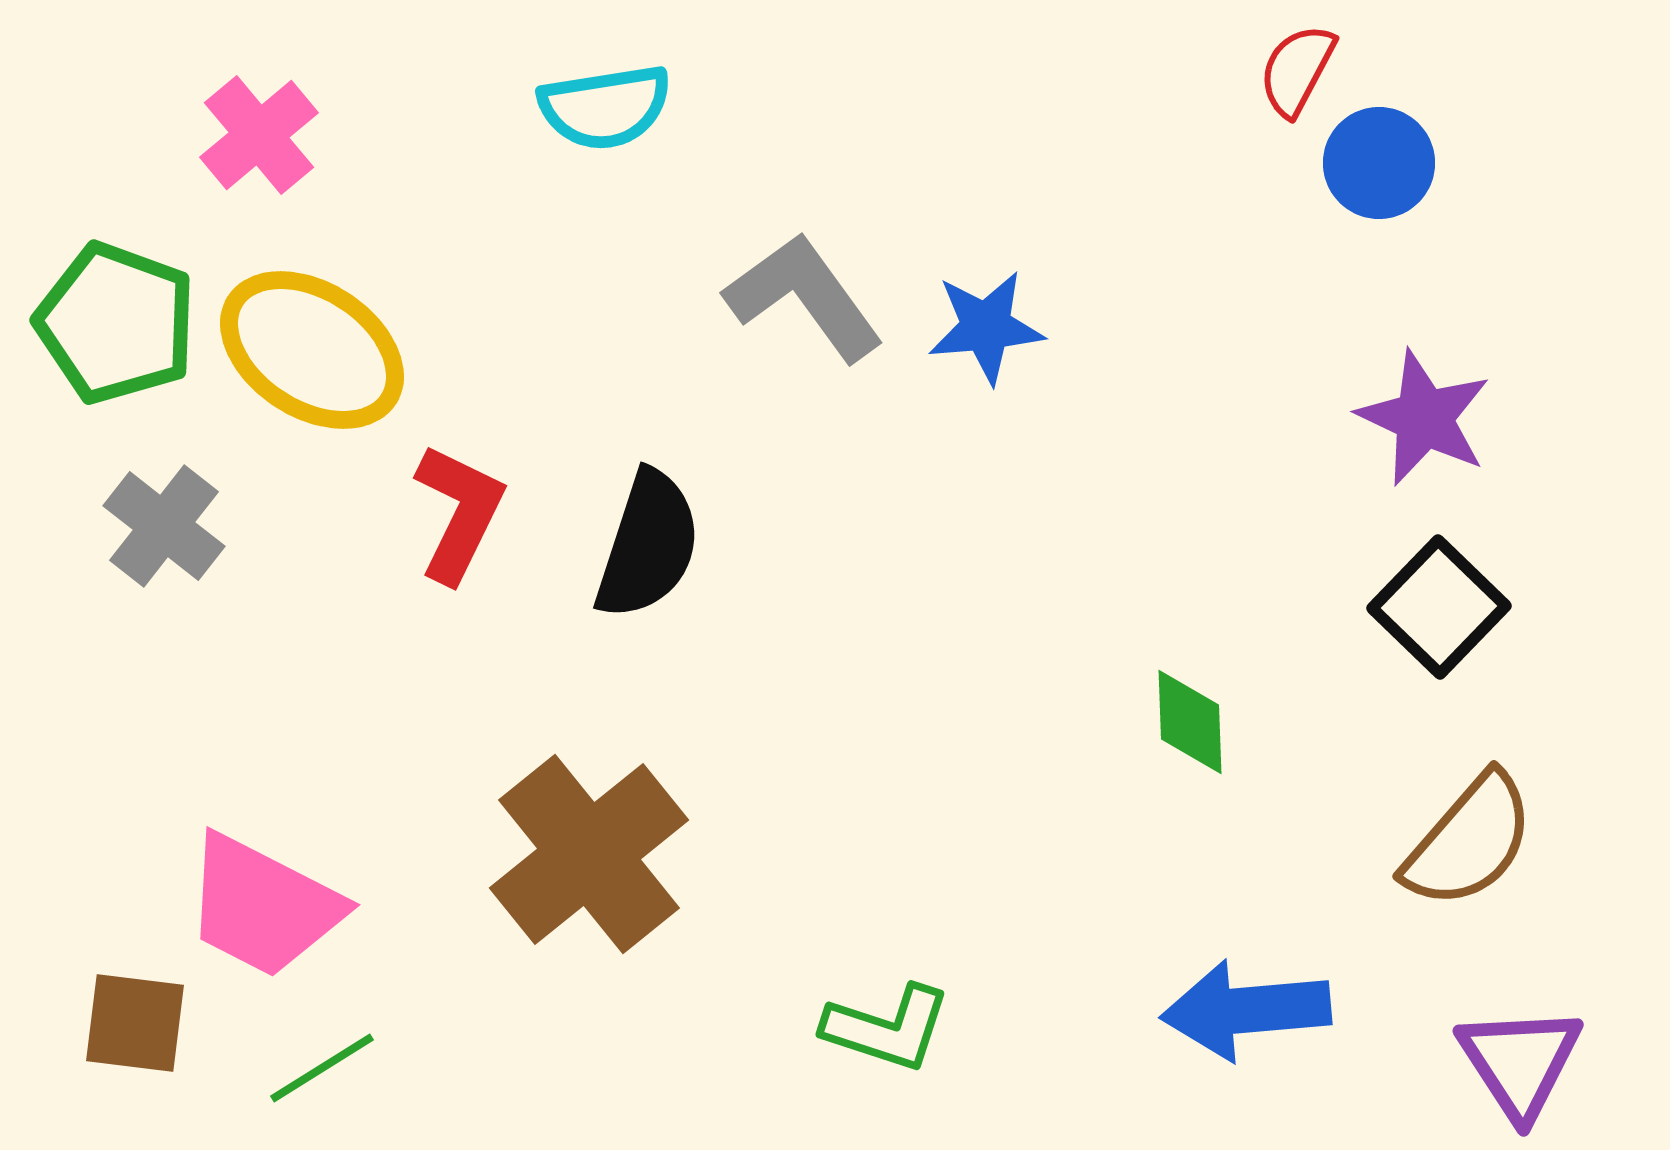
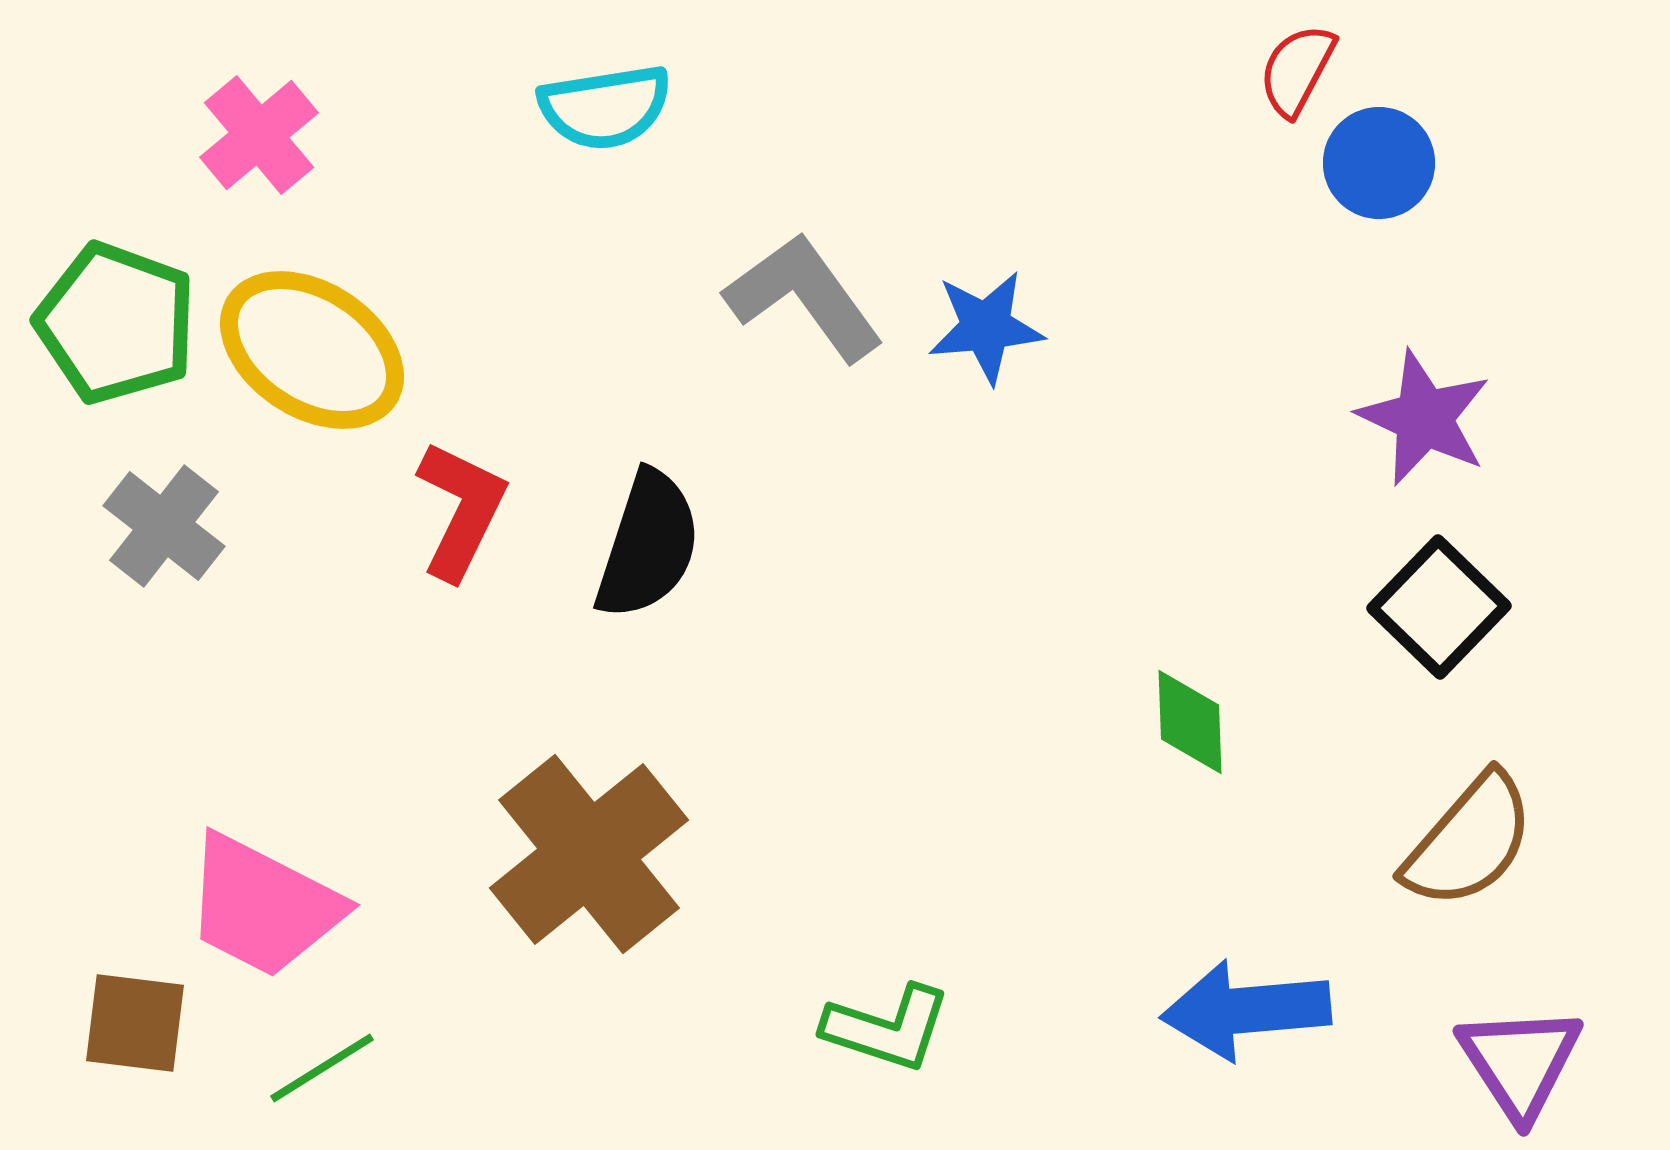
red L-shape: moved 2 px right, 3 px up
